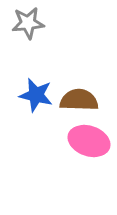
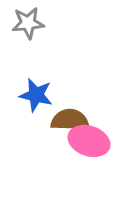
brown semicircle: moved 9 px left, 20 px down
